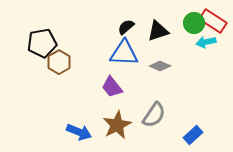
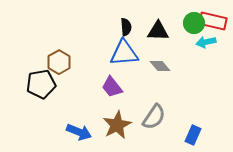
red rectangle: rotated 20 degrees counterclockwise
black semicircle: rotated 126 degrees clockwise
black triangle: rotated 20 degrees clockwise
black pentagon: moved 1 px left, 41 px down
blue triangle: rotated 8 degrees counterclockwise
gray diamond: rotated 25 degrees clockwise
gray semicircle: moved 2 px down
blue rectangle: rotated 24 degrees counterclockwise
